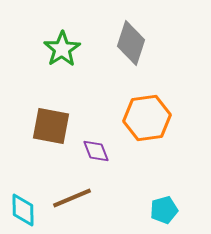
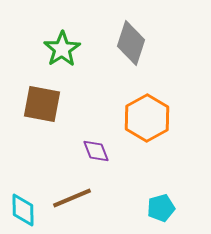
orange hexagon: rotated 21 degrees counterclockwise
brown square: moved 9 px left, 22 px up
cyan pentagon: moved 3 px left, 2 px up
